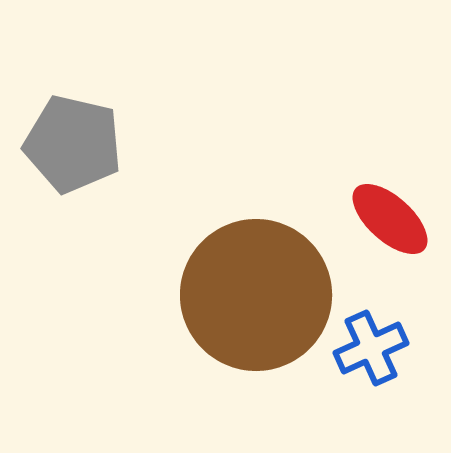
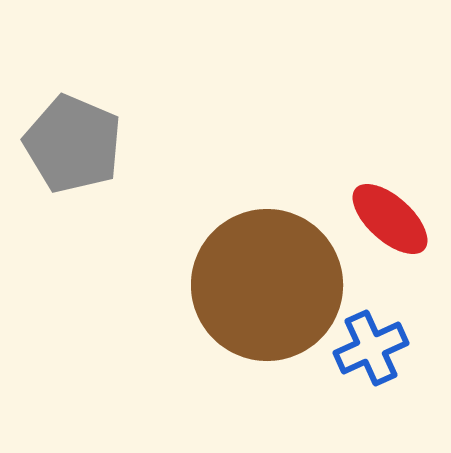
gray pentagon: rotated 10 degrees clockwise
brown circle: moved 11 px right, 10 px up
